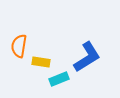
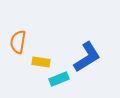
orange semicircle: moved 1 px left, 4 px up
